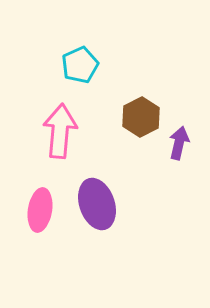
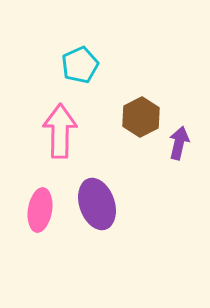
pink arrow: rotated 4 degrees counterclockwise
